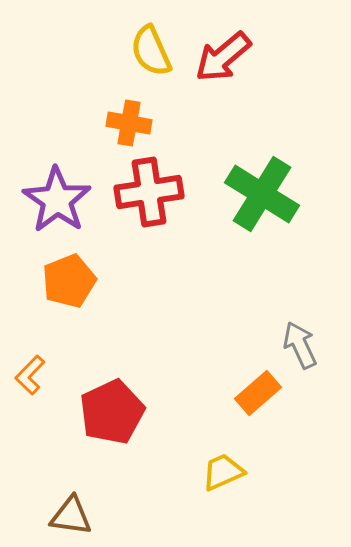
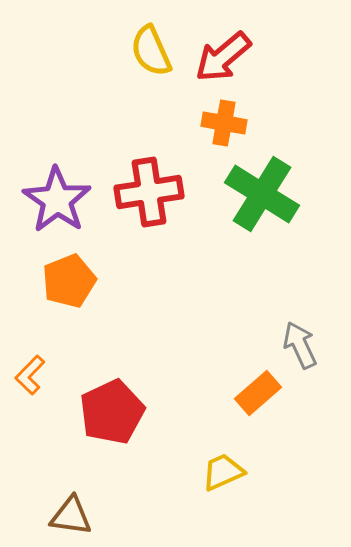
orange cross: moved 95 px right
